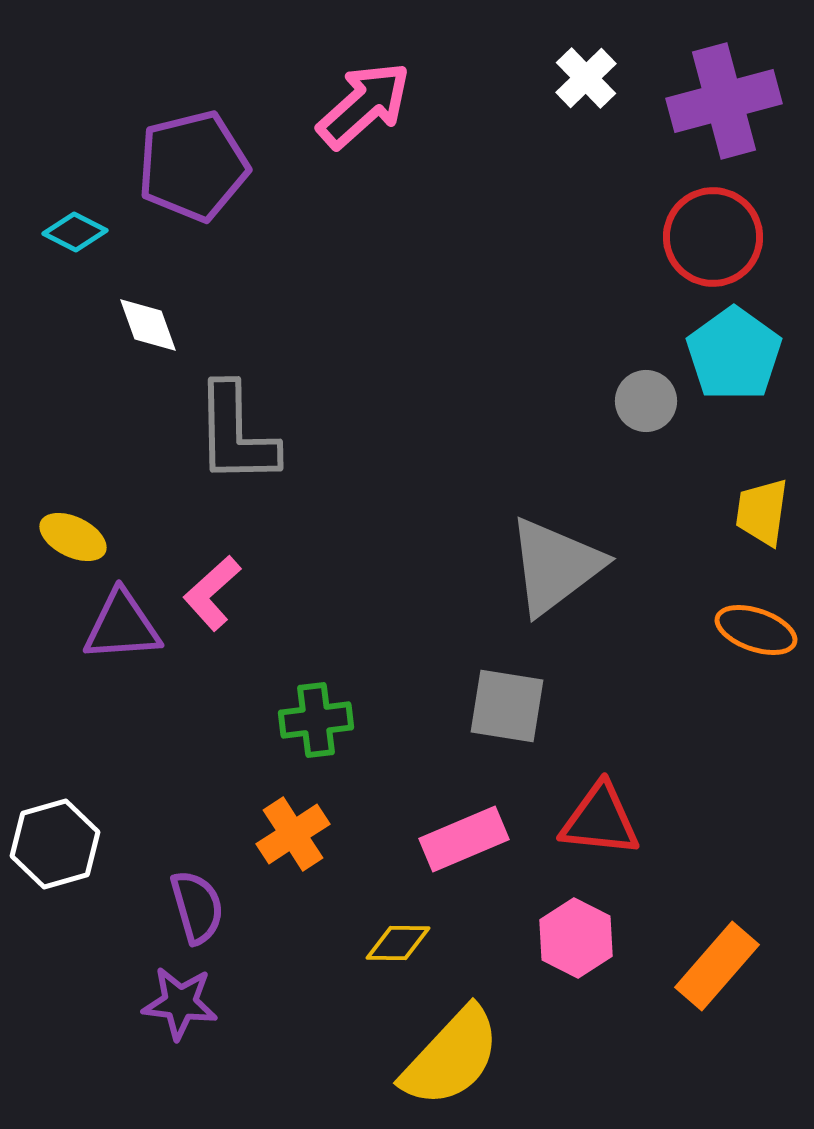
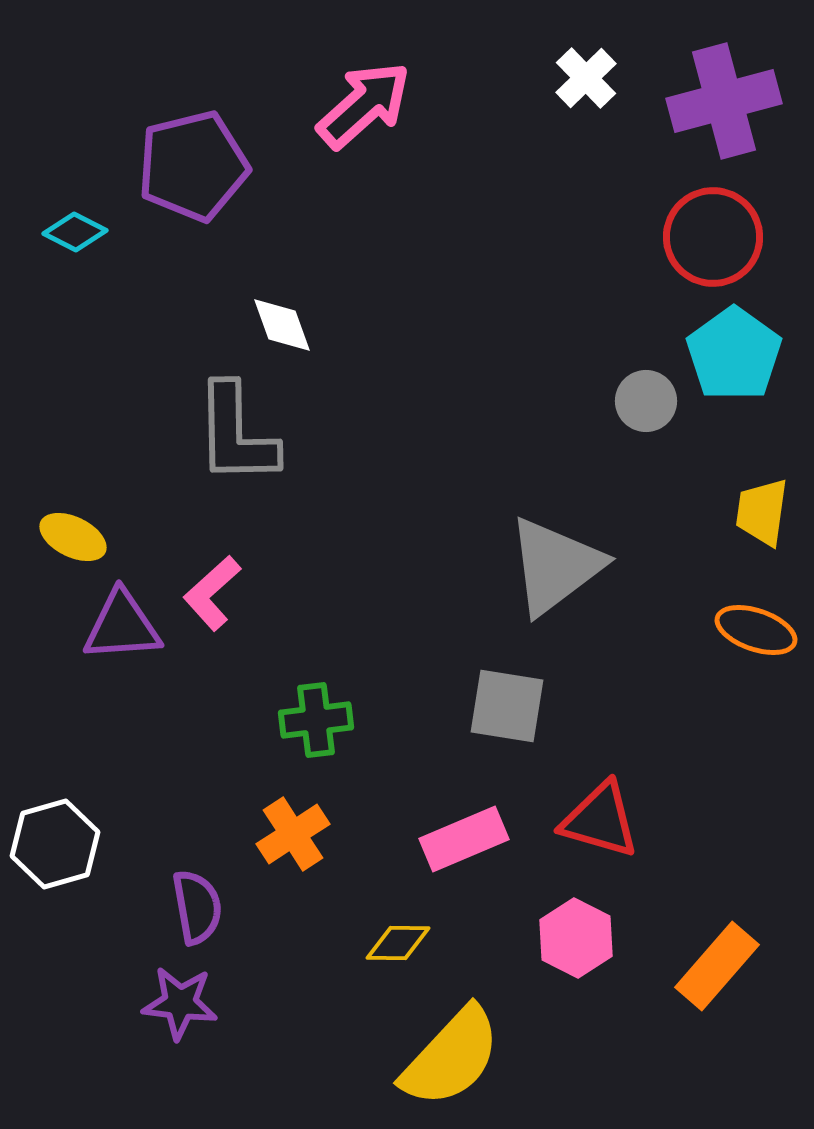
white diamond: moved 134 px right
red triangle: rotated 10 degrees clockwise
purple semicircle: rotated 6 degrees clockwise
